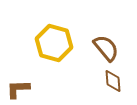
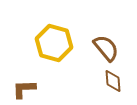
brown L-shape: moved 6 px right
